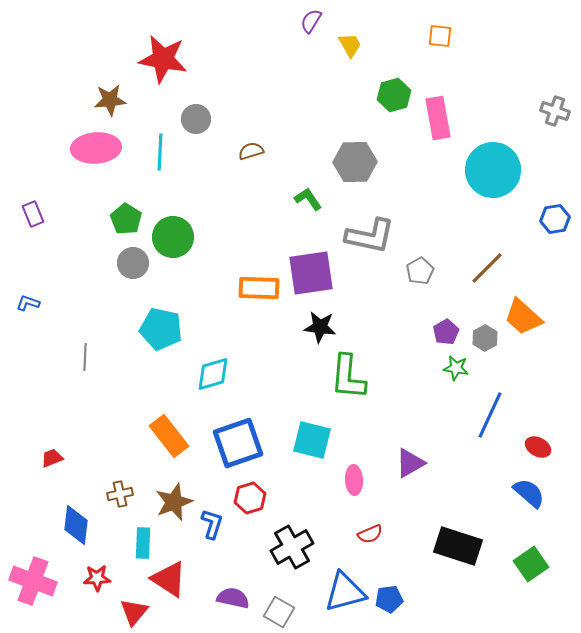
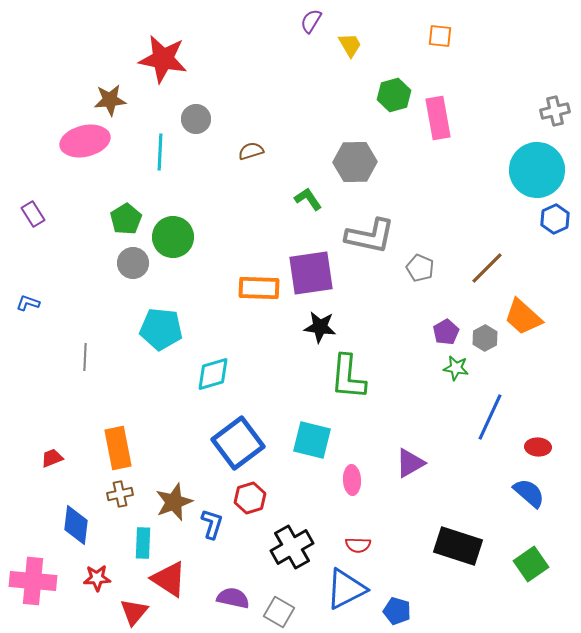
gray cross at (555, 111): rotated 32 degrees counterclockwise
pink ellipse at (96, 148): moved 11 px left, 7 px up; rotated 9 degrees counterclockwise
cyan circle at (493, 170): moved 44 px right
purple rectangle at (33, 214): rotated 10 degrees counterclockwise
green pentagon at (126, 219): rotated 8 degrees clockwise
blue hexagon at (555, 219): rotated 16 degrees counterclockwise
gray pentagon at (420, 271): moved 3 px up; rotated 20 degrees counterclockwise
cyan pentagon at (161, 329): rotated 6 degrees counterclockwise
blue line at (490, 415): moved 2 px down
orange rectangle at (169, 436): moved 51 px left, 12 px down; rotated 27 degrees clockwise
blue square at (238, 443): rotated 18 degrees counterclockwise
red ellipse at (538, 447): rotated 25 degrees counterclockwise
pink ellipse at (354, 480): moved 2 px left
red semicircle at (370, 534): moved 12 px left, 11 px down; rotated 25 degrees clockwise
pink cross at (33, 581): rotated 15 degrees counterclockwise
blue triangle at (345, 592): moved 1 px right, 3 px up; rotated 12 degrees counterclockwise
blue pentagon at (389, 599): moved 8 px right, 12 px down; rotated 24 degrees clockwise
